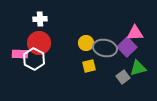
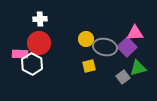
yellow circle: moved 4 px up
gray ellipse: moved 1 px up
white hexagon: moved 2 px left, 5 px down
